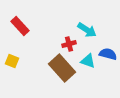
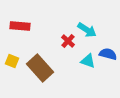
red rectangle: rotated 42 degrees counterclockwise
red cross: moved 1 px left, 3 px up; rotated 32 degrees counterclockwise
brown rectangle: moved 22 px left
